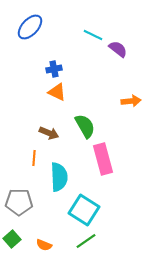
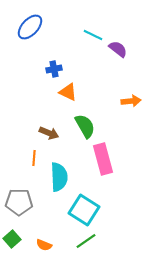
orange triangle: moved 11 px right
